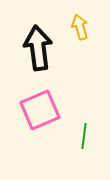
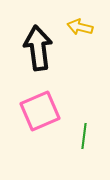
yellow arrow: rotated 60 degrees counterclockwise
pink square: moved 1 px down
